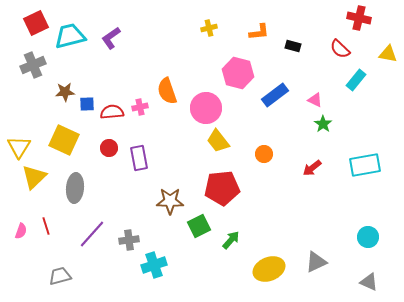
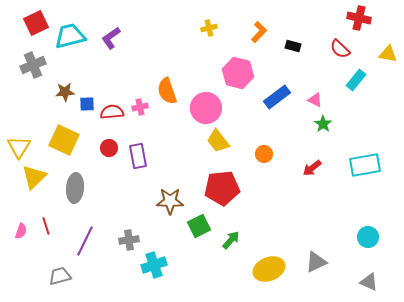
orange L-shape at (259, 32): rotated 40 degrees counterclockwise
blue rectangle at (275, 95): moved 2 px right, 2 px down
purple rectangle at (139, 158): moved 1 px left, 2 px up
purple line at (92, 234): moved 7 px left, 7 px down; rotated 16 degrees counterclockwise
